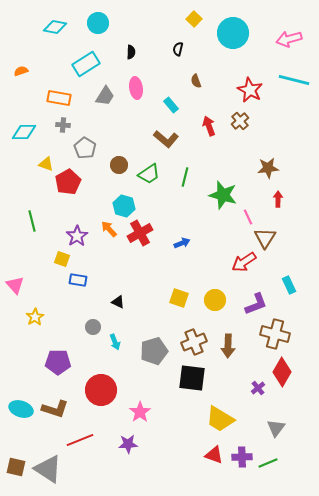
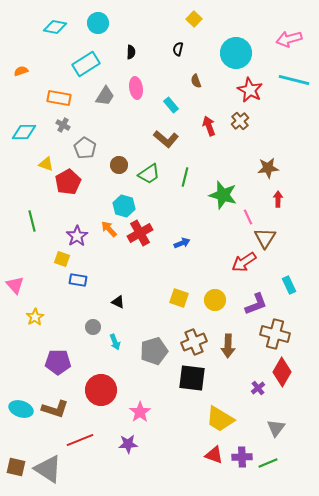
cyan circle at (233, 33): moved 3 px right, 20 px down
gray cross at (63, 125): rotated 24 degrees clockwise
